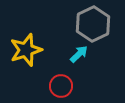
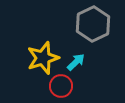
yellow star: moved 17 px right, 8 px down
cyan arrow: moved 3 px left, 8 px down
